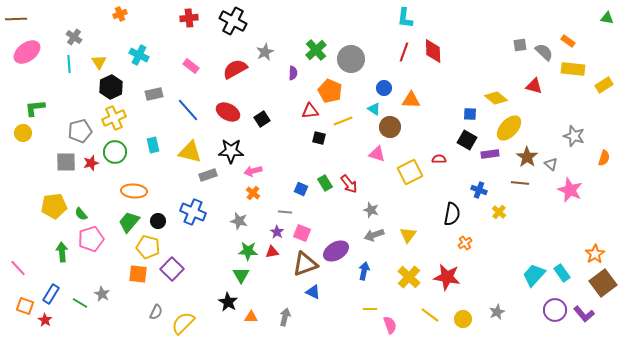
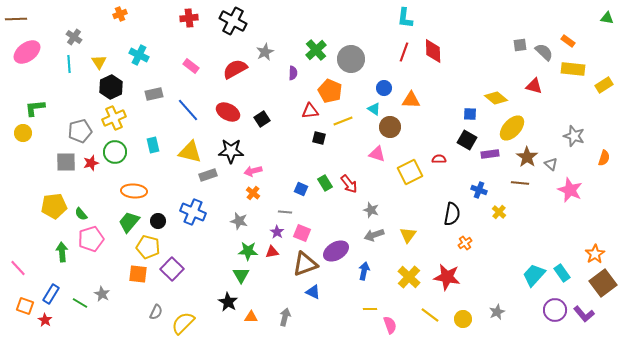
yellow ellipse at (509, 128): moved 3 px right
